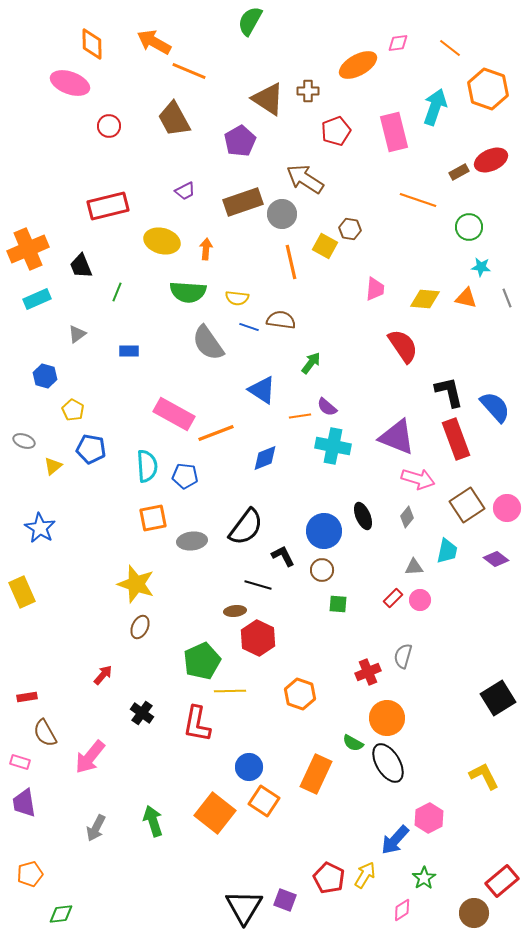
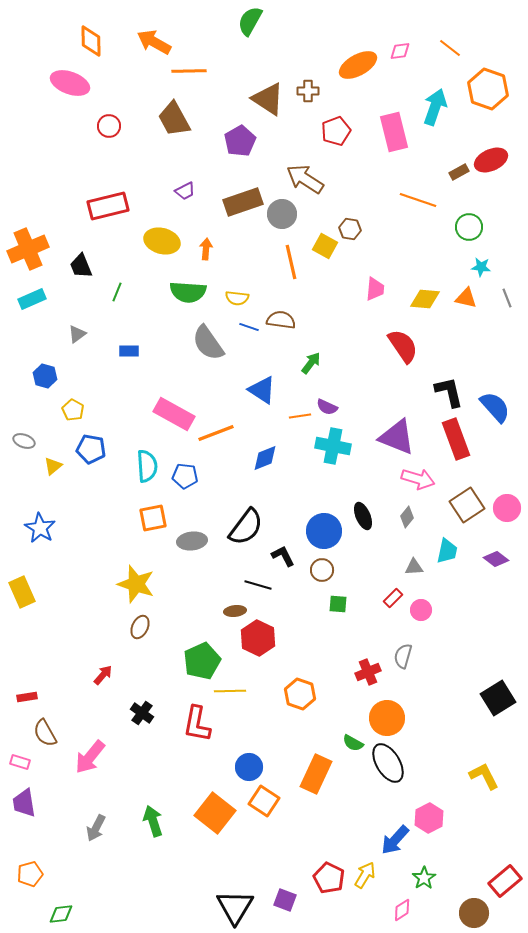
pink diamond at (398, 43): moved 2 px right, 8 px down
orange diamond at (92, 44): moved 1 px left, 3 px up
orange line at (189, 71): rotated 24 degrees counterclockwise
cyan rectangle at (37, 299): moved 5 px left
purple semicircle at (327, 407): rotated 15 degrees counterclockwise
pink circle at (420, 600): moved 1 px right, 10 px down
red rectangle at (502, 881): moved 3 px right
black triangle at (244, 907): moved 9 px left
